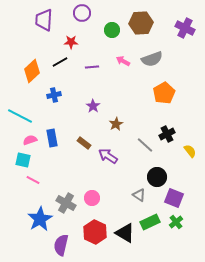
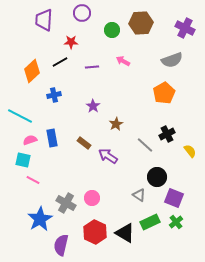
gray semicircle: moved 20 px right, 1 px down
